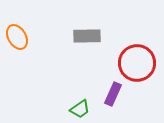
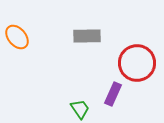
orange ellipse: rotated 10 degrees counterclockwise
green trapezoid: rotated 90 degrees counterclockwise
